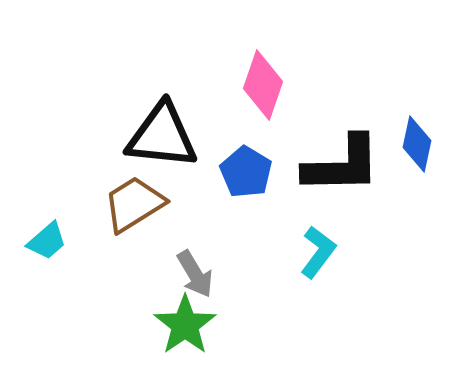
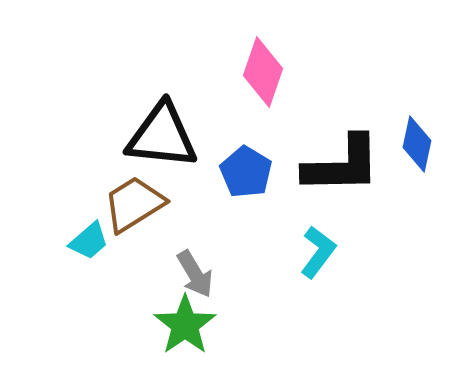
pink diamond: moved 13 px up
cyan trapezoid: moved 42 px right
